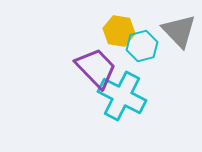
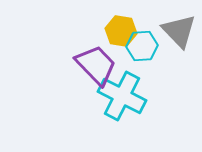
yellow hexagon: moved 2 px right
cyan hexagon: rotated 12 degrees clockwise
purple trapezoid: moved 3 px up
